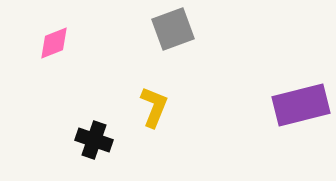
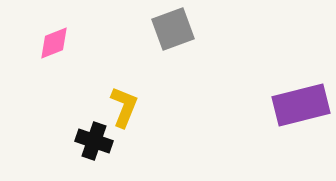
yellow L-shape: moved 30 px left
black cross: moved 1 px down
